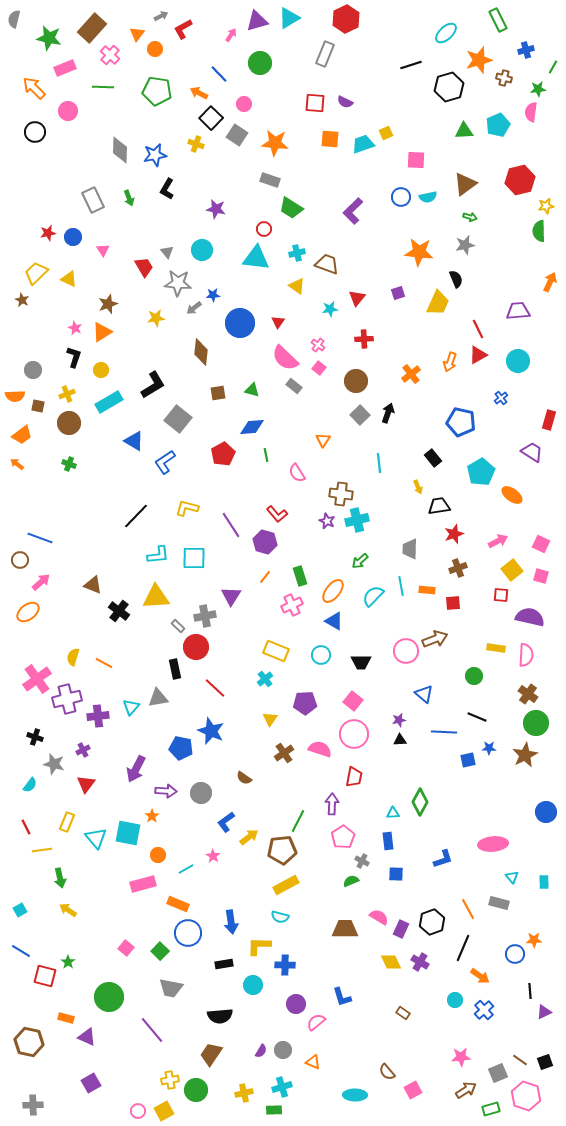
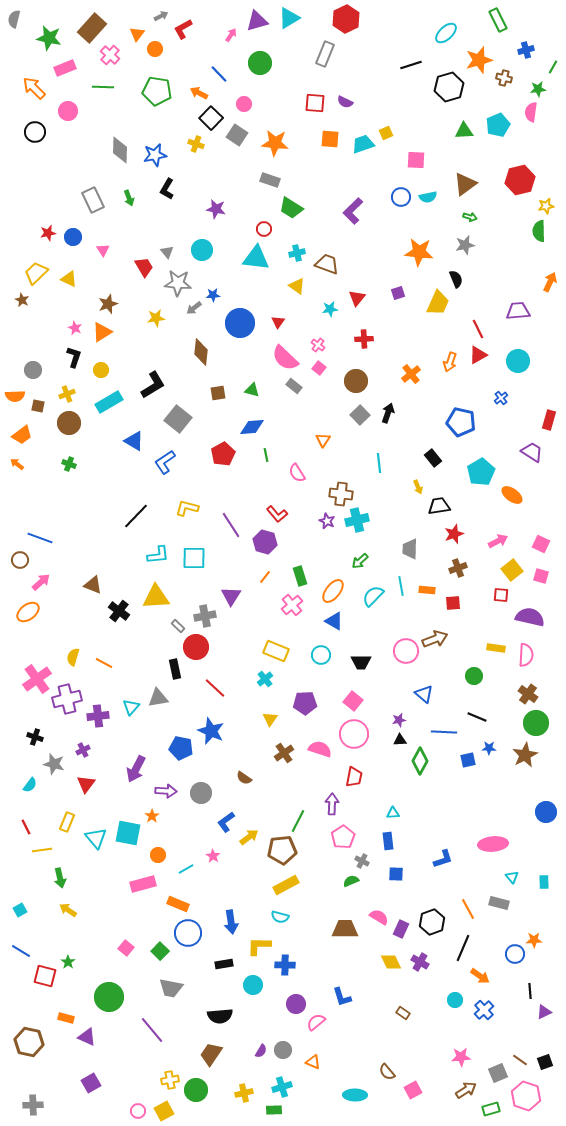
pink cross at (292, 605): rotated 15 degrees counterclockwise
green diamond at (420, 802): moved 41 px up
